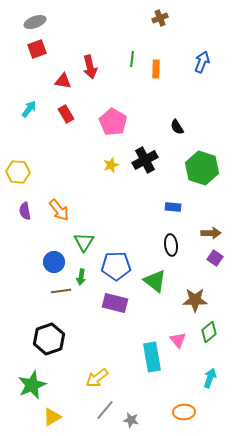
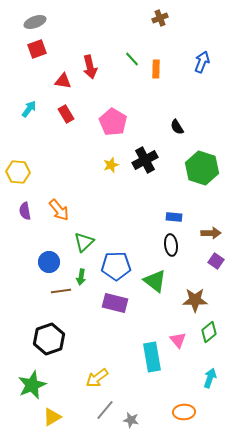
green line at (132, 59): rotated 49 degrees counterclockwise
blue rectangle at (173, 207): moved 1 px right, 10 px down
green triangle at (84, 242): rotated 15 degrees clockwise
purple square at (215, 258): moved 1 px right, 3 px down
blue circle at (54, 262): moved 5 px left
